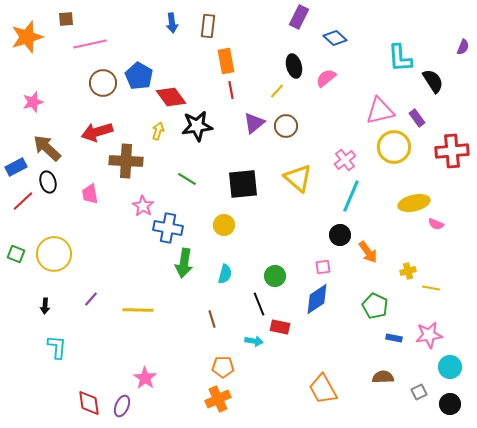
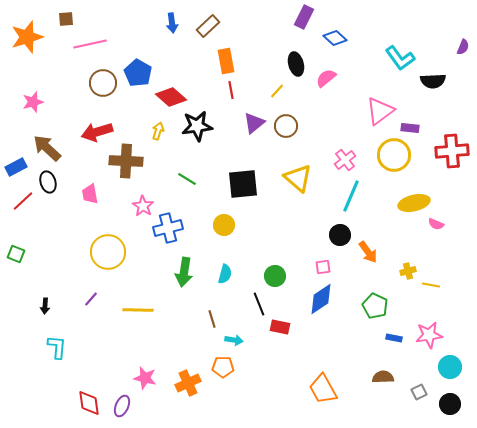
purple rectangle at (299, 17): moved 5 px right
brown rectangle at (208, 26): rotated 40 degrees clockwise
cyan L-shape at (400, 58): rotated 32 degrees counterclockwise
black ellipse at (294, 66): moved 2 px right, 2 px up
blue pentagon at (139, 76): moved 1 px left, 3 px up
black semicircle at (433, 81): rotated 120 degrees clockwise
red diamond at (171, 97): rotated 12 degrees counterclockwise
pink triangle at (380, 111): rotated 24 degrees counterclockwise
purple rectangle at (417, 118): moved 7 px left, 10 px down; rotated 48 degrees counterclockwise
yellow circle at (394, 147): moved 8 px down
blue cross at (168, 228): rotated 24 degrees counterclockwise
yellow circle at (54, 254): moved 54 px right, 2 px up
green arrow at (184, 263): moved 9 px down
yellow line at (431, 288): moved 3 px up
blue diamond at (317, 299): moved 4 px right
cyan arrow at (254, 341): moved 20 px left, 1 px up
pink star at (145, 378): rotated 20 degrees counterclockwise
orange cross at (218, 399): moved 30 px left, 16 px up
